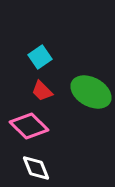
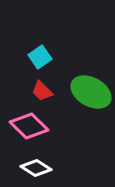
white diamond: rotated 36 degrees counterclockwise
